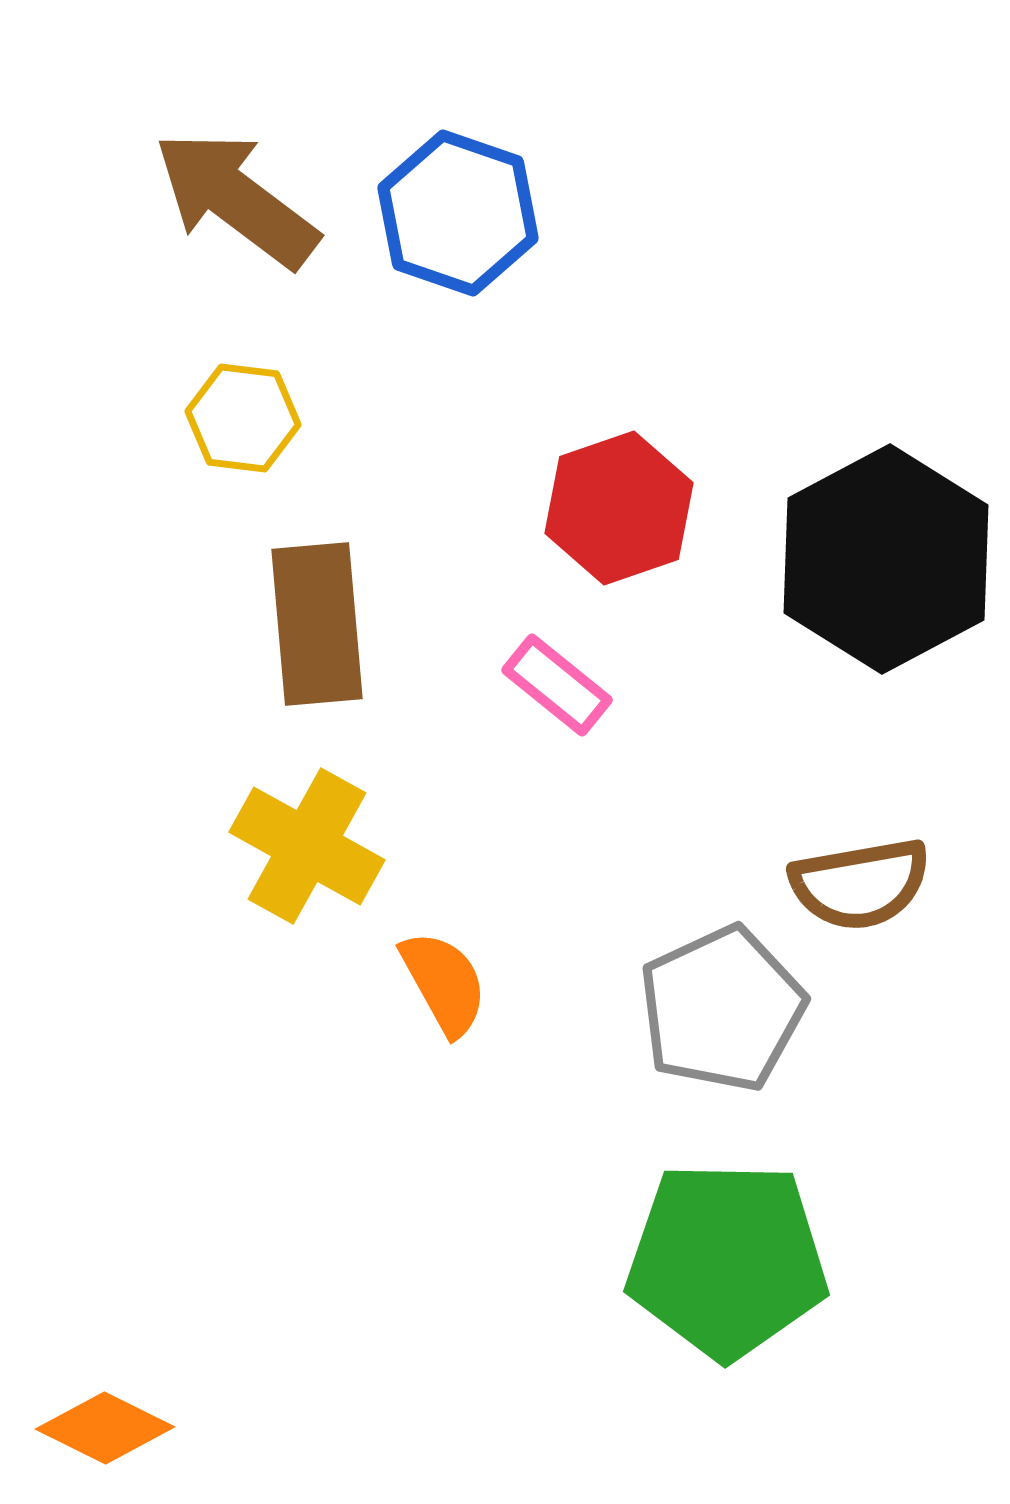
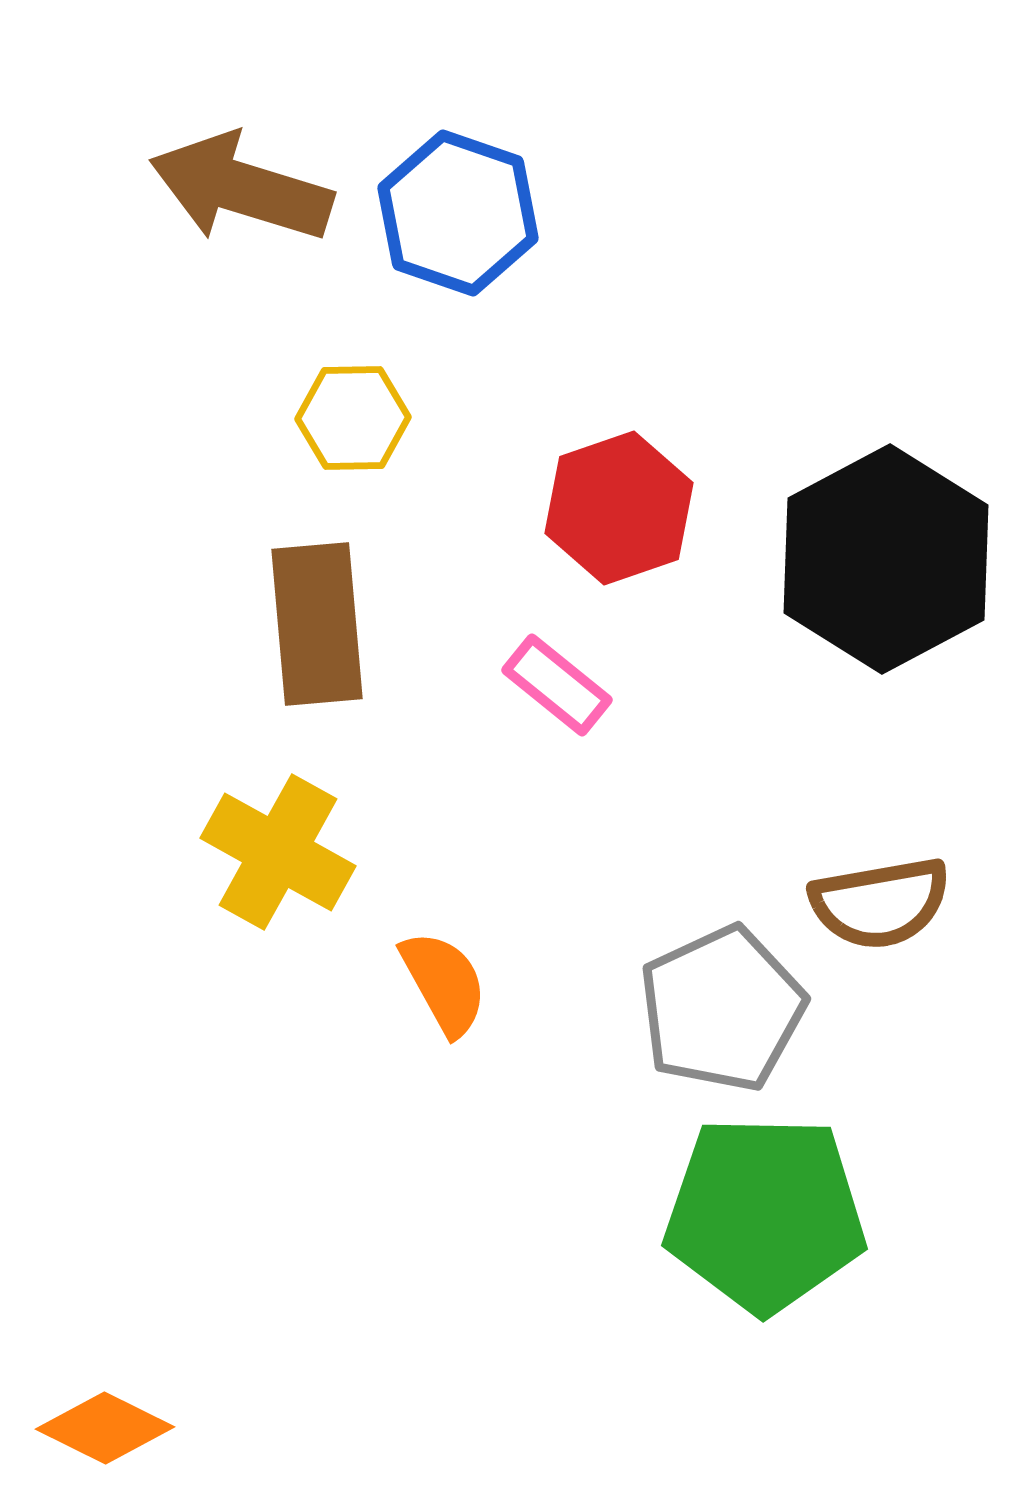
brown arrow: moved 5 px right, 11 px up; rotated 20 degrees counterclockwise
yellow hexagon: moved 110 px right; rotated 8 degrees counterclockwise
yellow cross: moved 29 px left, 6 px down
brown semicircle: moved 20 px right, 19 px down
green pentagon: moved 38 px right, 46 px up
